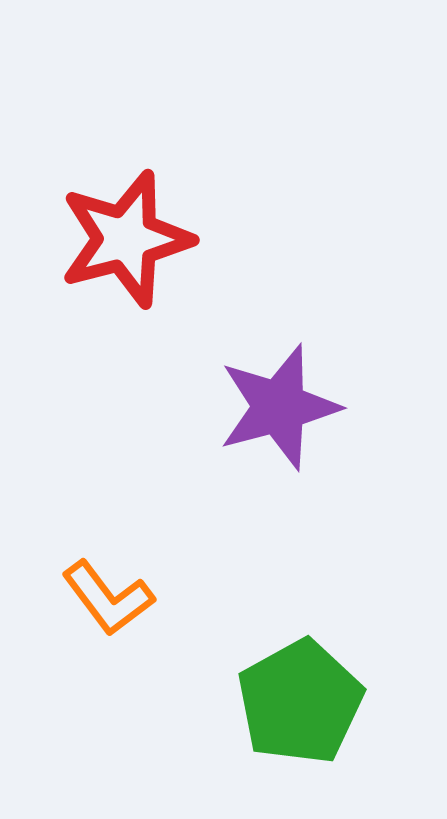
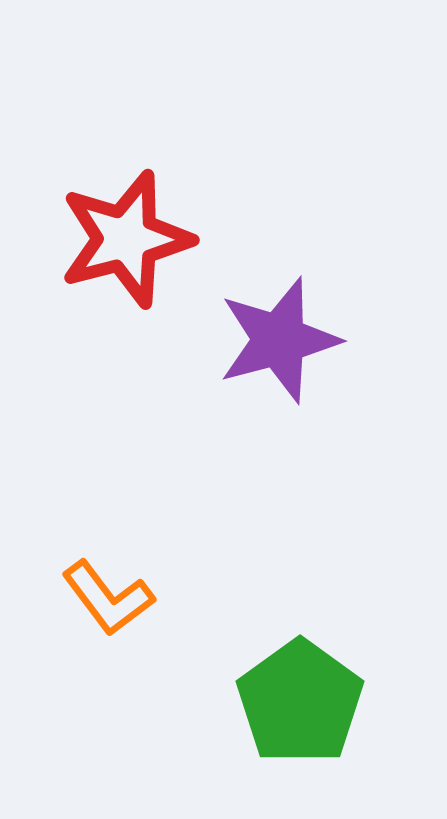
purple star: moved 67 px up
green pentagon: rotated 7 degrees counterclockwise
